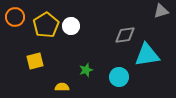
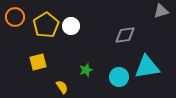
cyan triangle: moved 12 px down
yellow square: moved 3 px right, 1 px down
yellow semicircle: rotated 56 degrees clockwise
